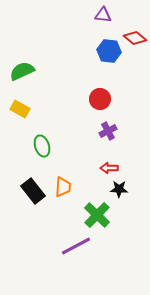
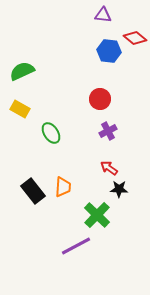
green ellipse: moved 9 px right, 13 px up; rotated 15 degrees counterclockwise
red arrow: rotated 36 degrees clockwise
